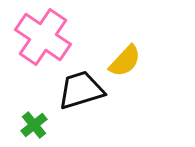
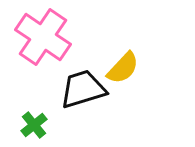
yellow semicircle: moved 2 px left, 7 px down
black trapezoid: moved 2 px right, 1 px up
